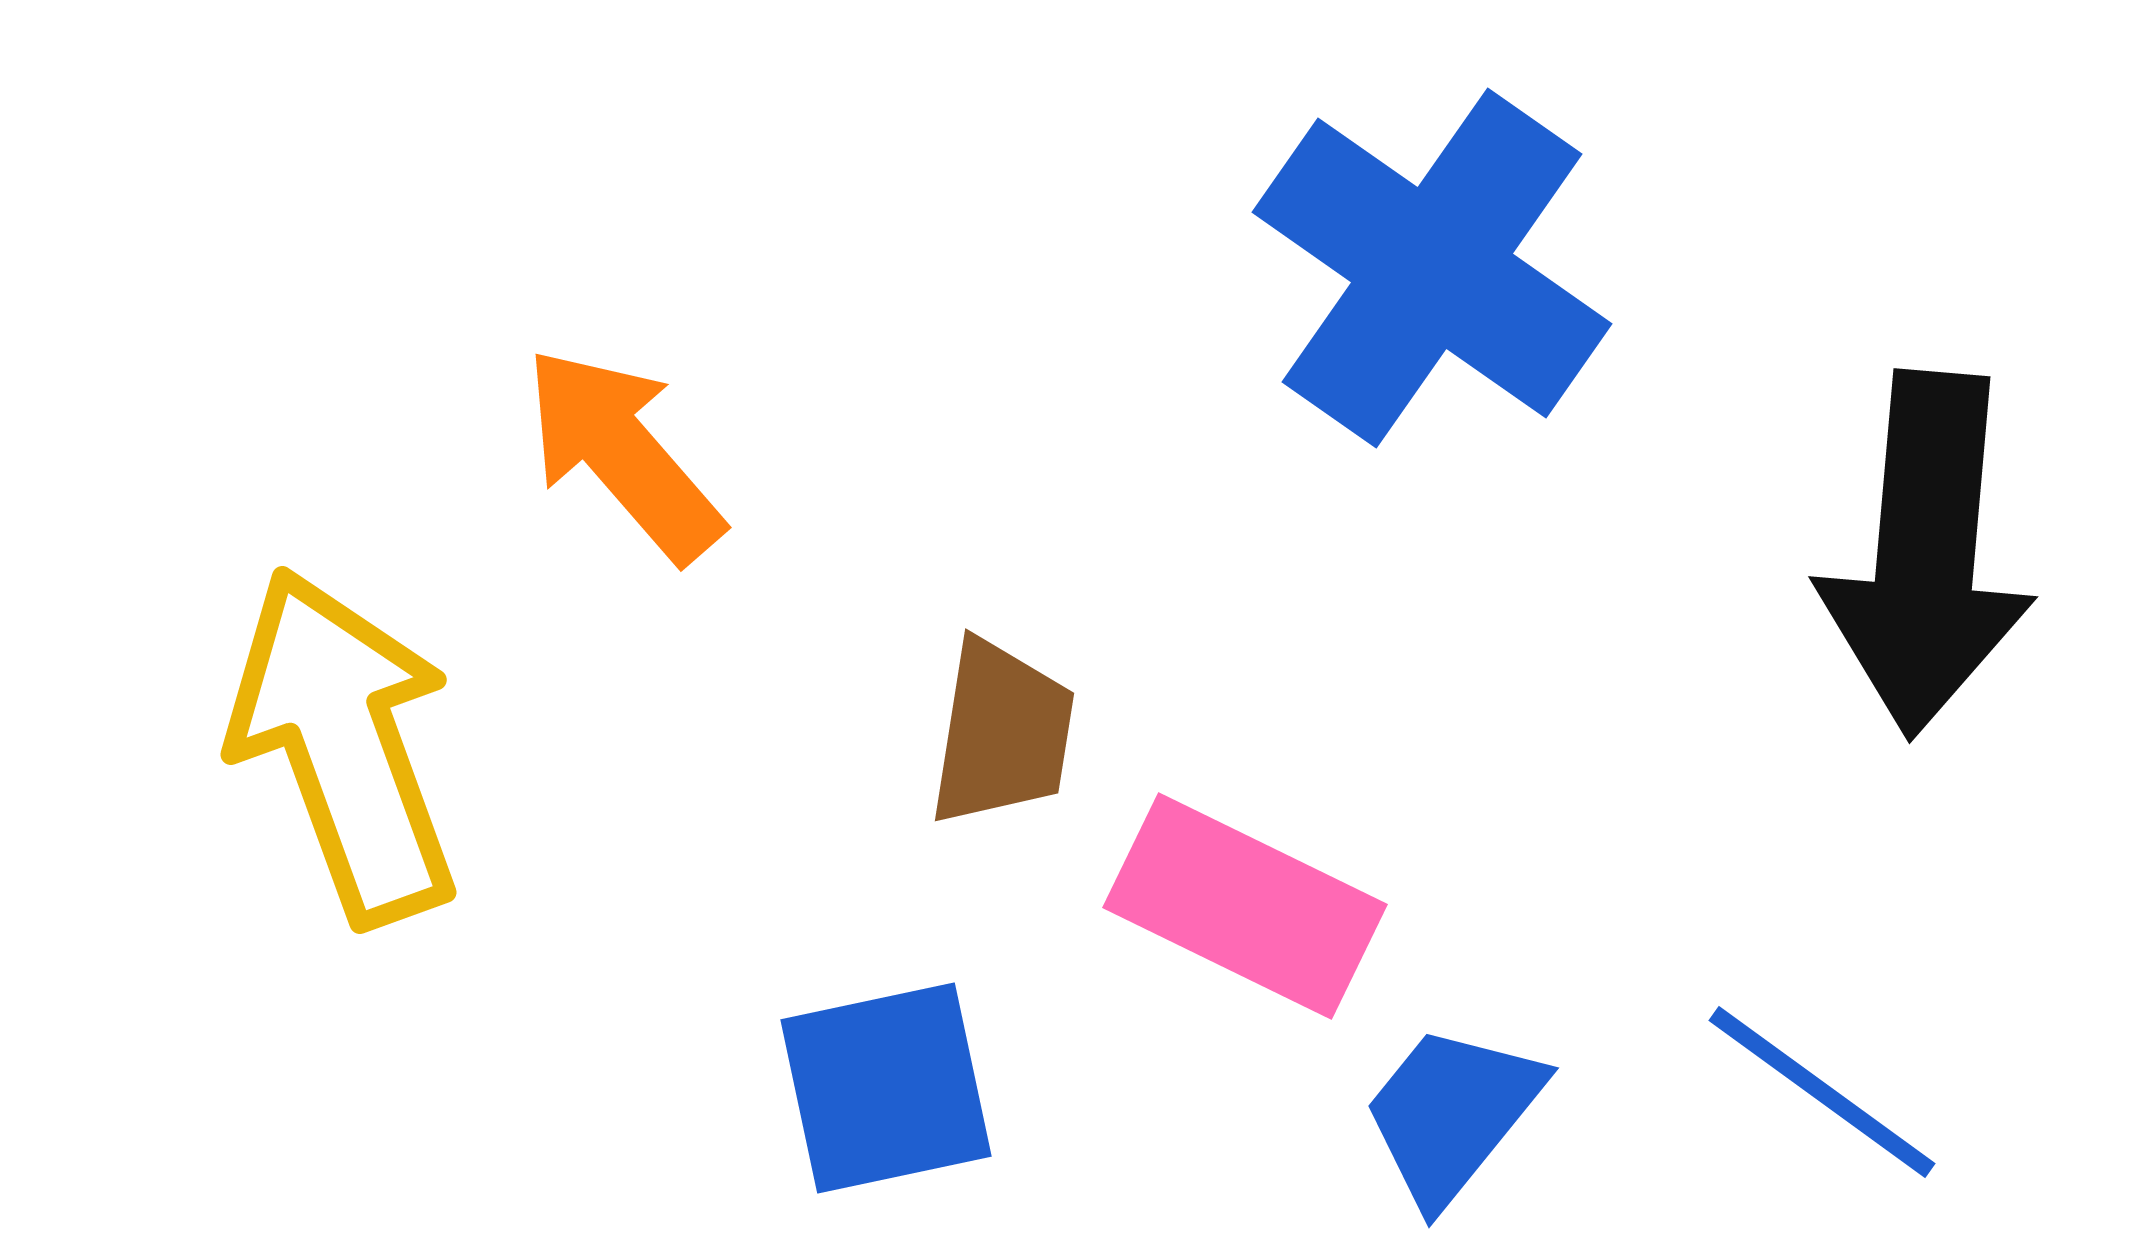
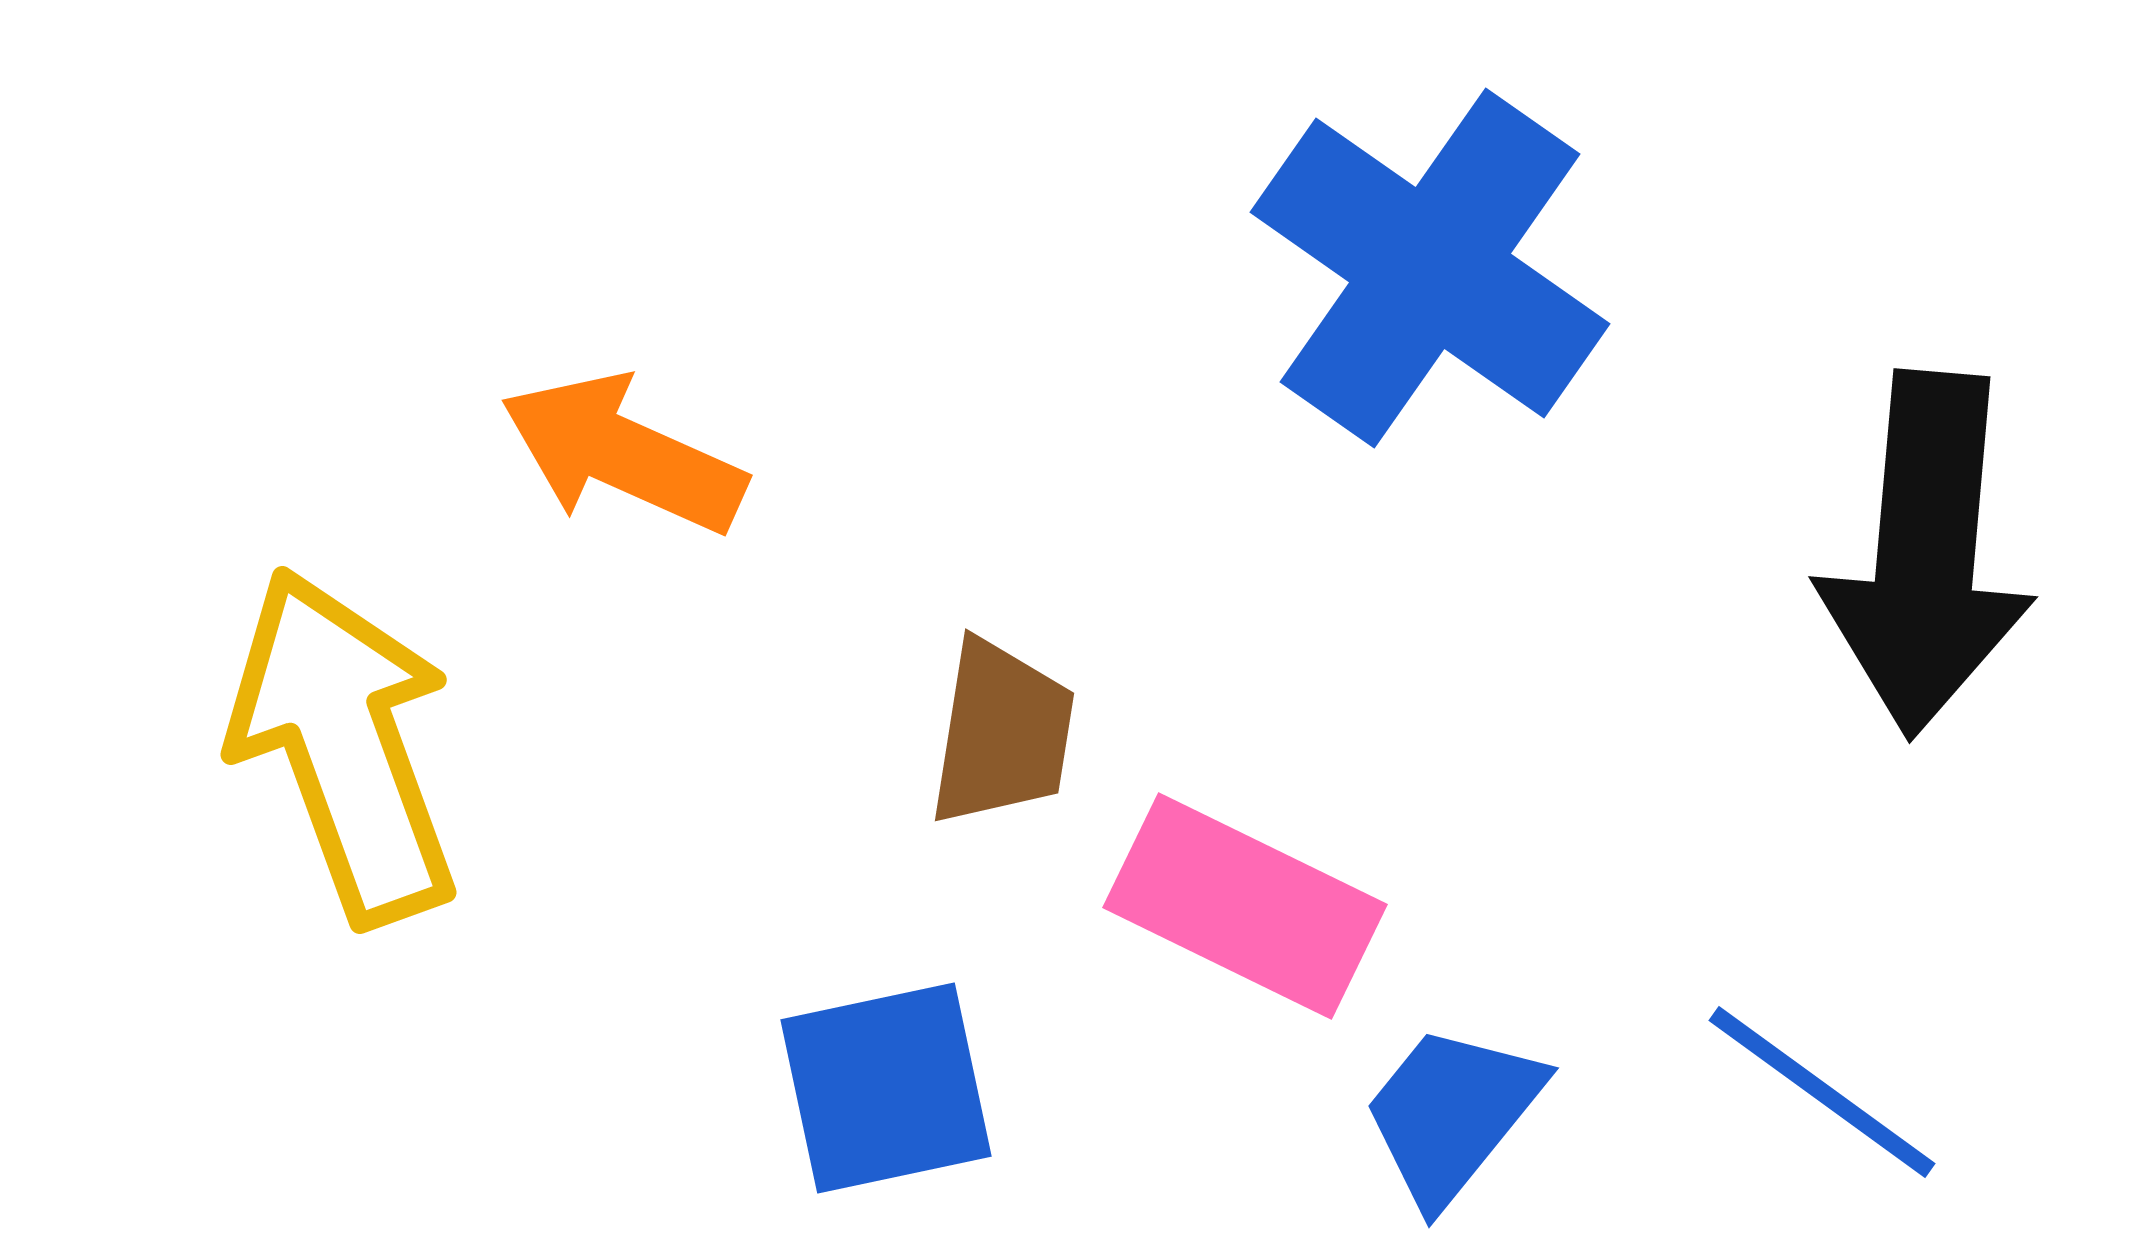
blue cross: moved 2 px left
orange arrow: rotated 25 degrees counterclockwise
